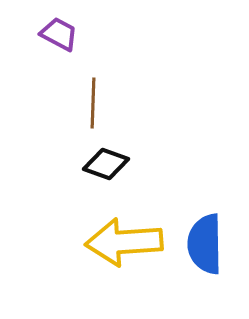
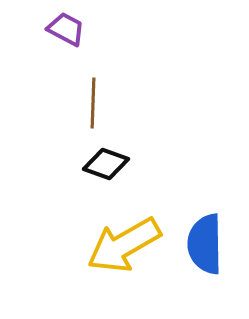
purple trapezoid: moved 7 px right, 5 px up
yellow arrow: moved 3 px down; rotated 26 degrees counterclockwise
